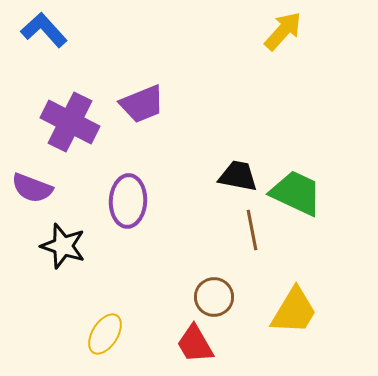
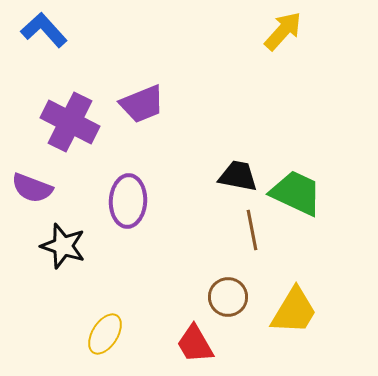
brown circle: moved 14 px right
